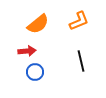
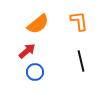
orange L-shape: rotated 75 degrees counterclockwise
red arrow: rotated 36 degrees counterclockwise
